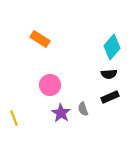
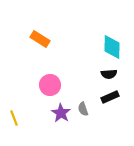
cyan diamond: rotated 40 degrees counterclockwise
